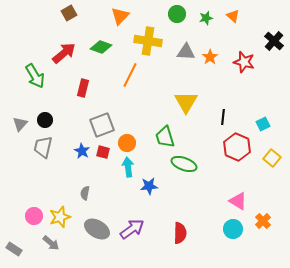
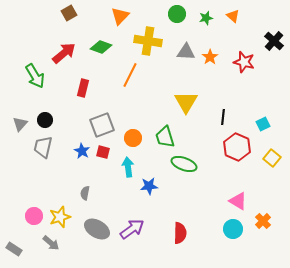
orange circle at (127, 143): moved 6 px right, 5 px up
